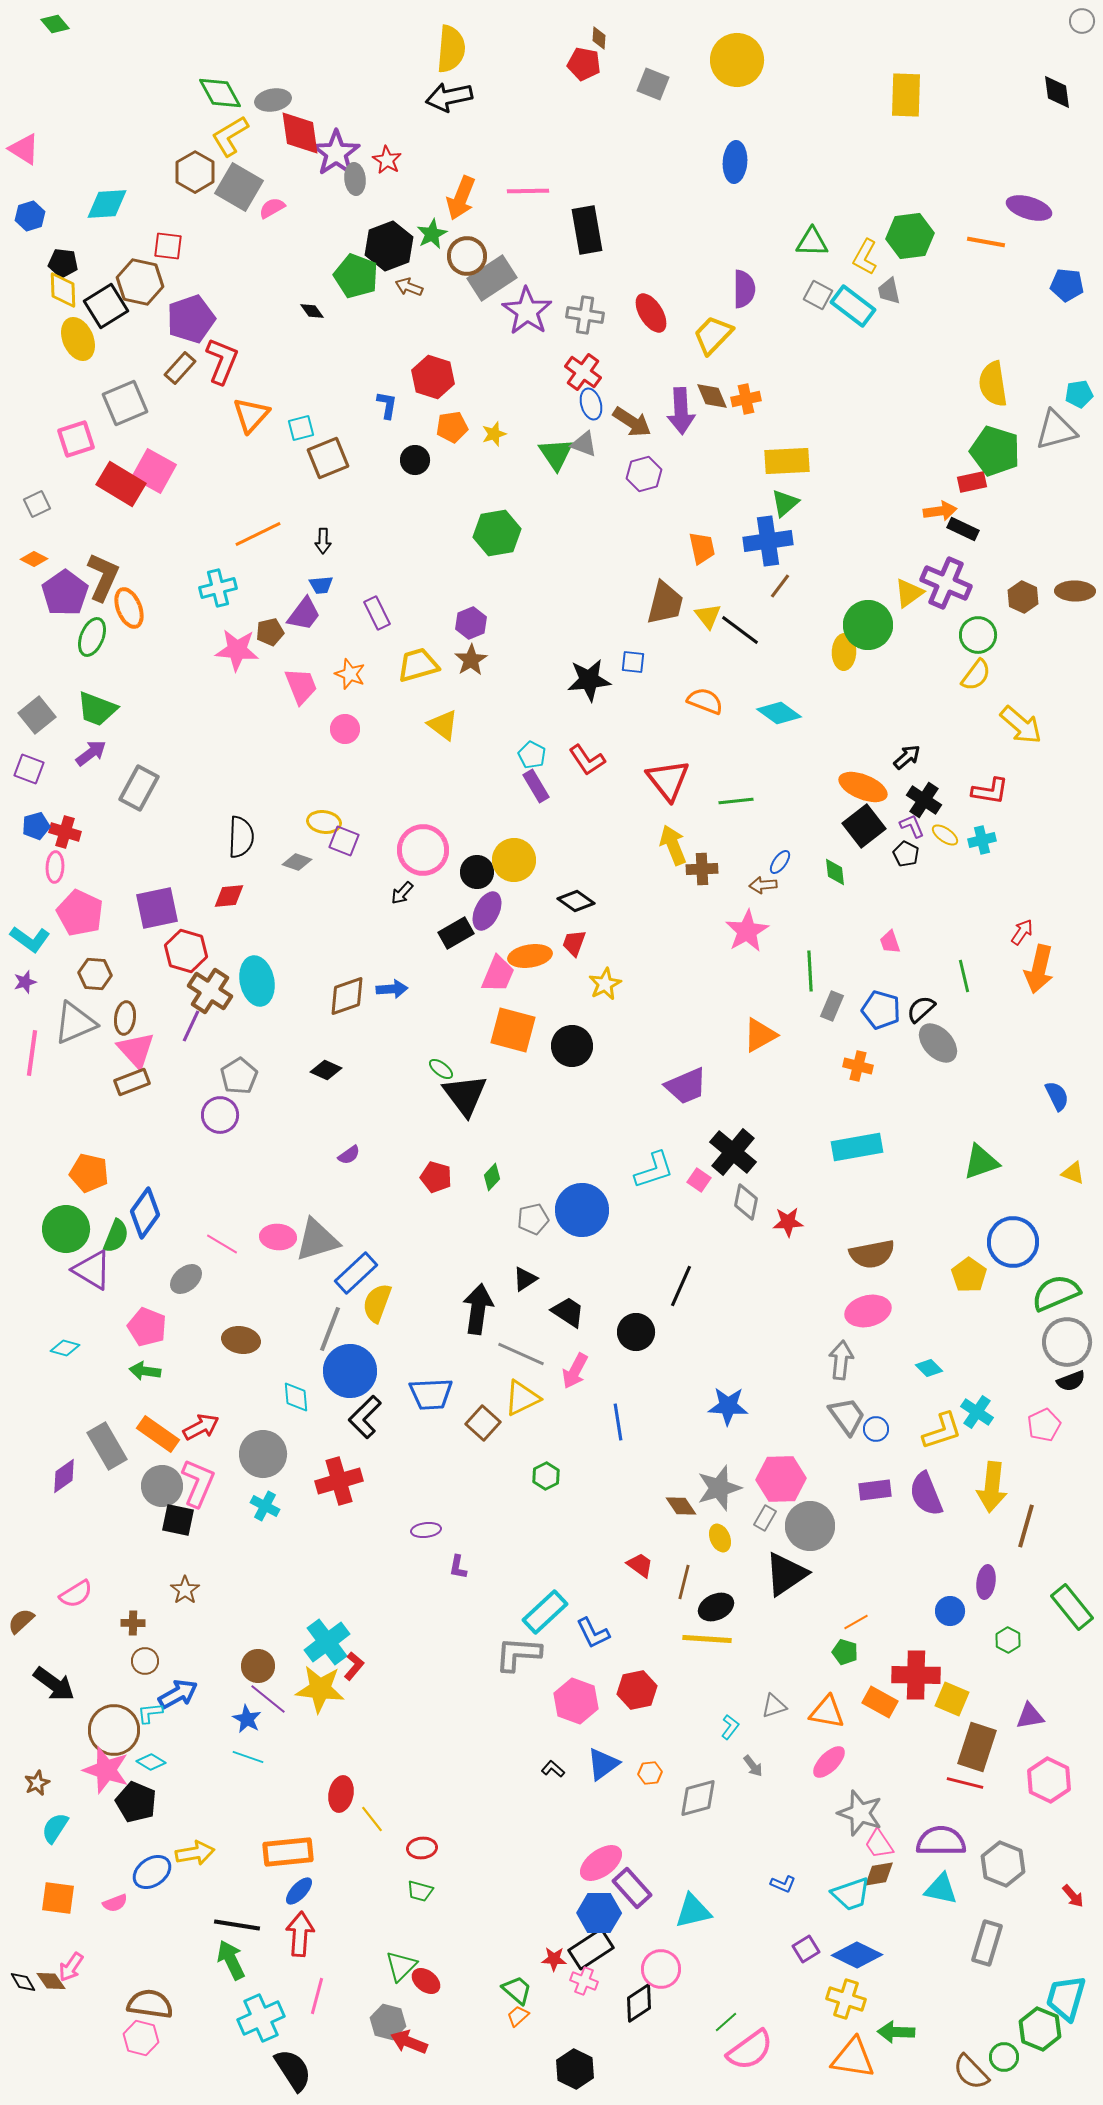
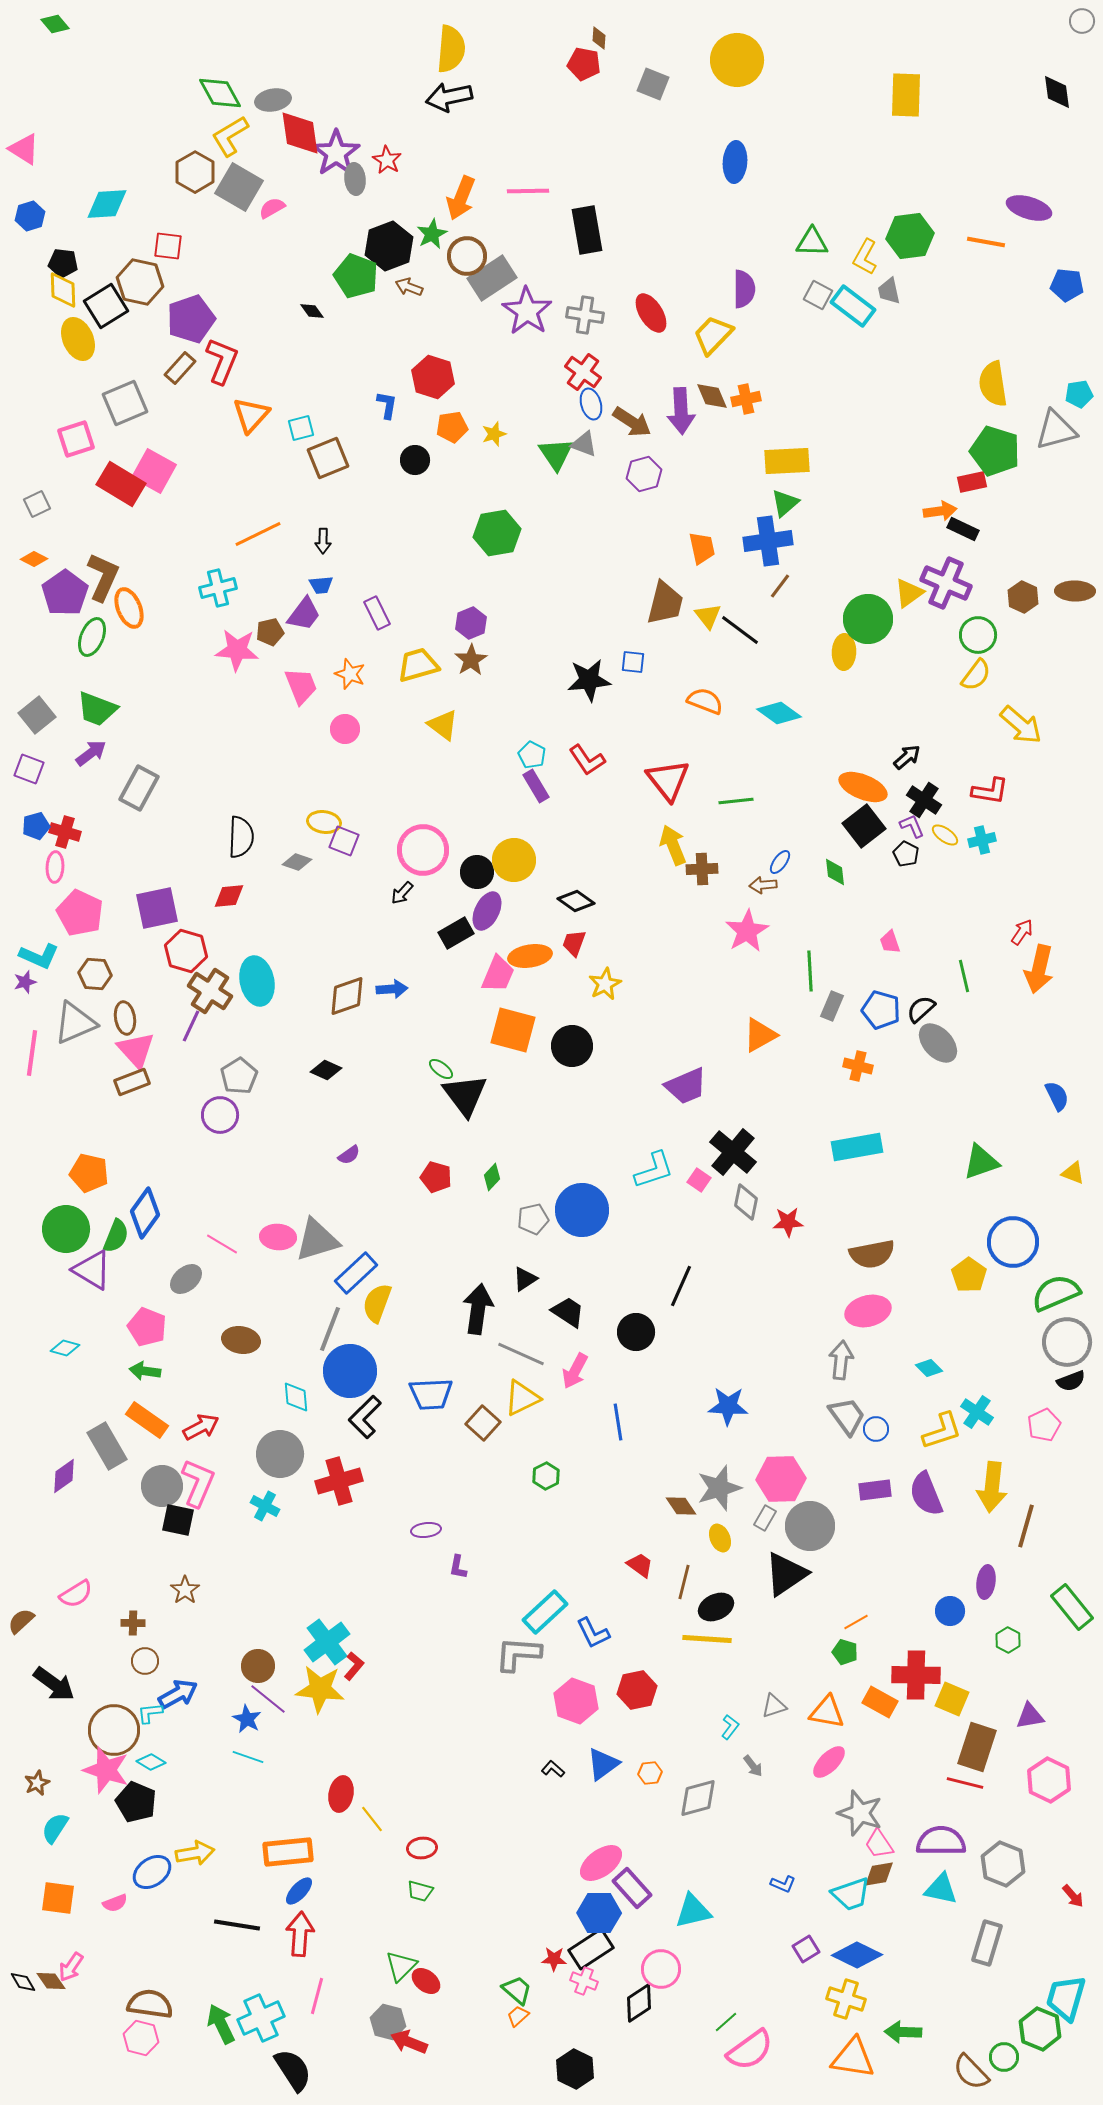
green circle at (868, 625): moved 6 px up
cyan L-shape at (30, 939): moved 9 px right, 17 px down; rotated 12 degrees counterclockwise
brown ellipse at (125, 1018): rotated 16 degrees counterclockwise
orange rectangle at (158, 1434): moved 11 px left, 14 px up
gray circle at (263, 1454): moved 17 px right
green arrow at (231, 1960): moved 10 px left, 64 px down
green arrow at (896, 2032): moved 7 px right
